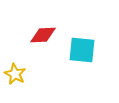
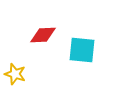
yellow star: rotated 10 degrees counterclockwise
